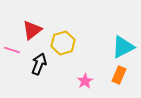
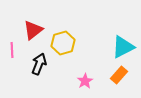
red triangle: moved 1 px right
pink line: rotated 70 degrees clockwise
orange rectangle: rotated 18 degrees clockwise
